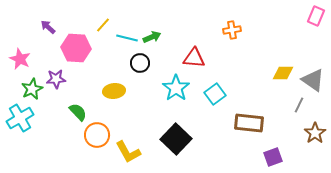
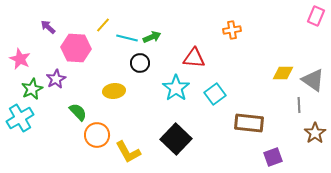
purple star: rotated 24 degrees counterclockwise
gray line: rotated 28 degrees counterclockwise
